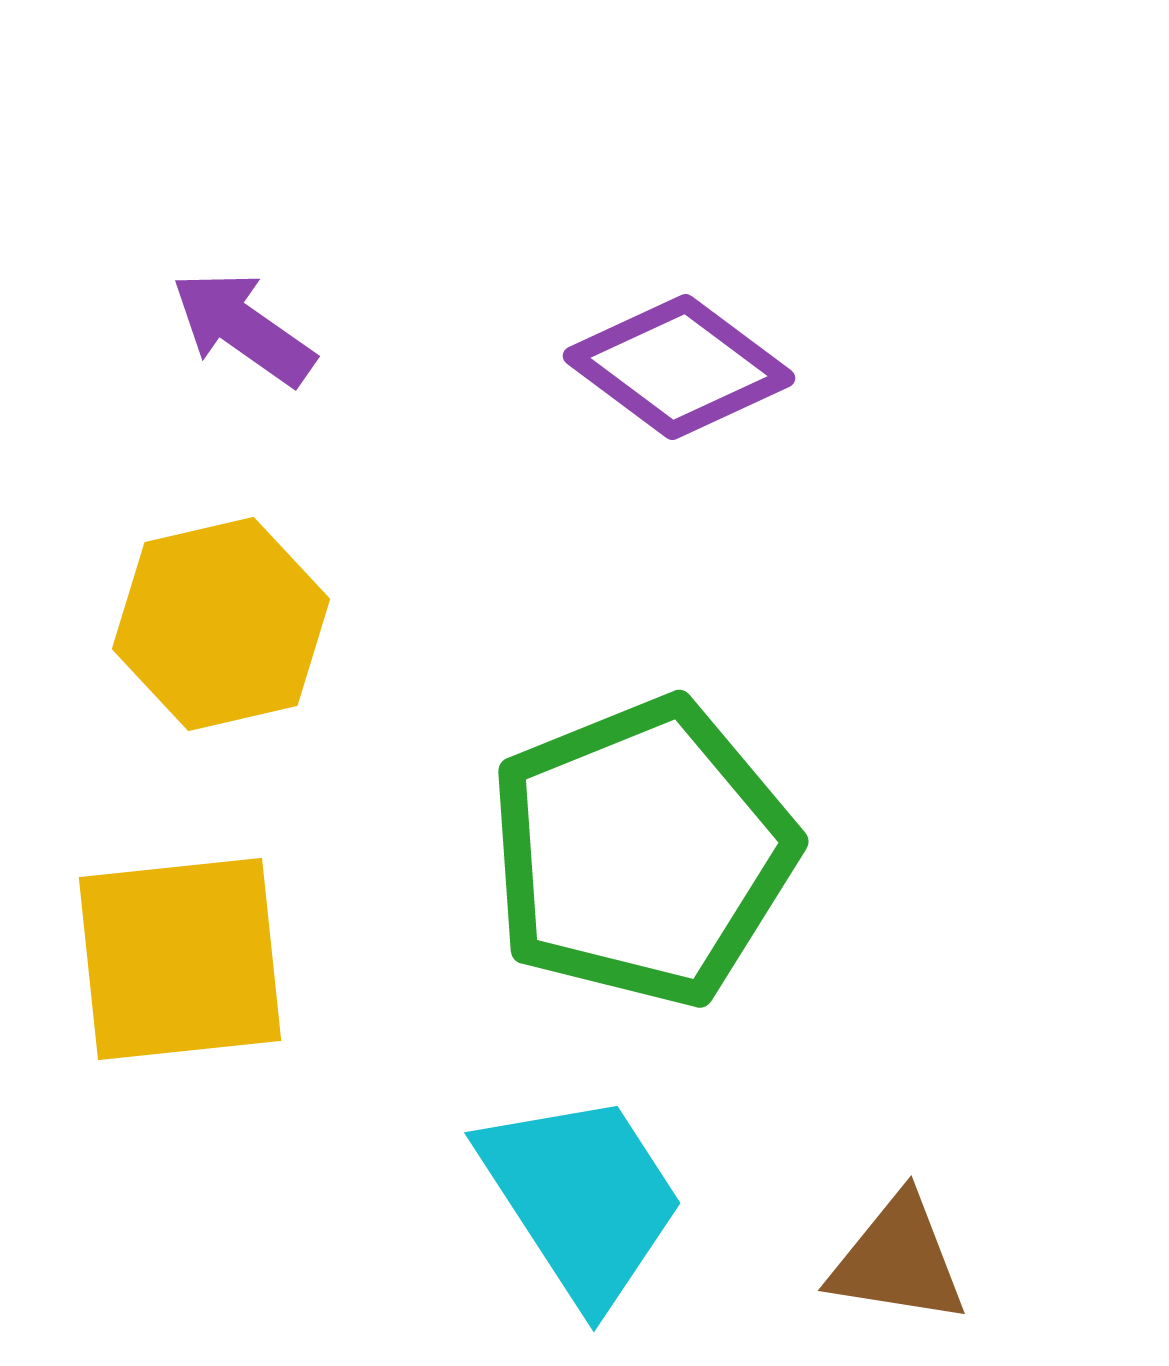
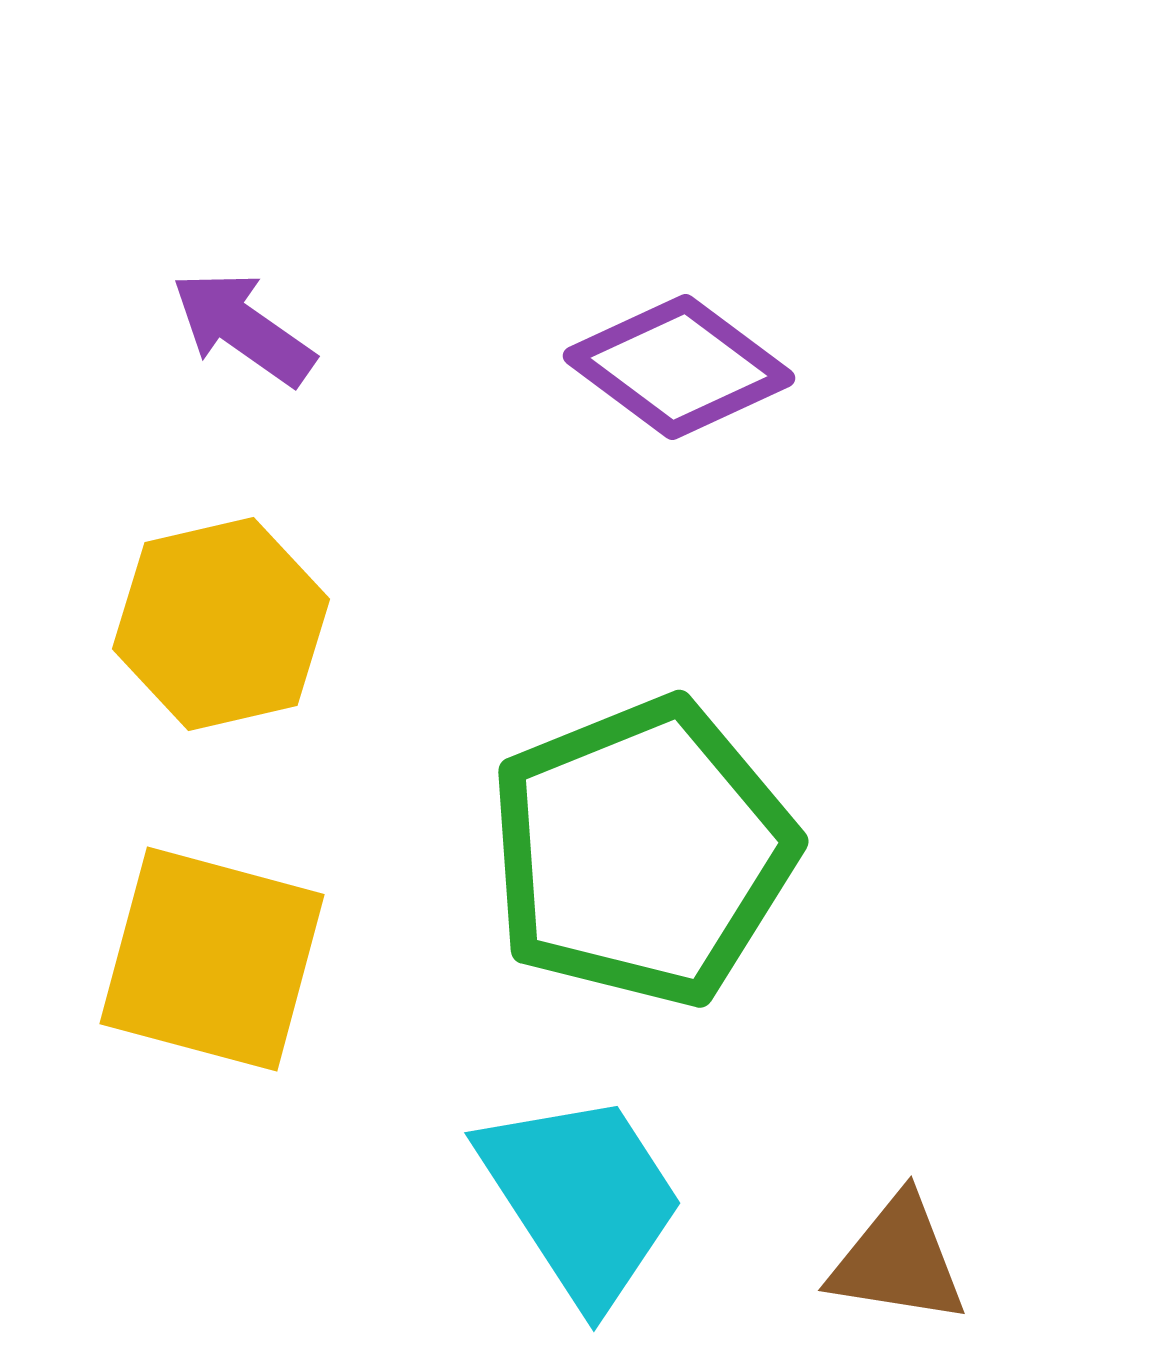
yellow square: moved 32 px right; rotated 21 degrees clockwise
